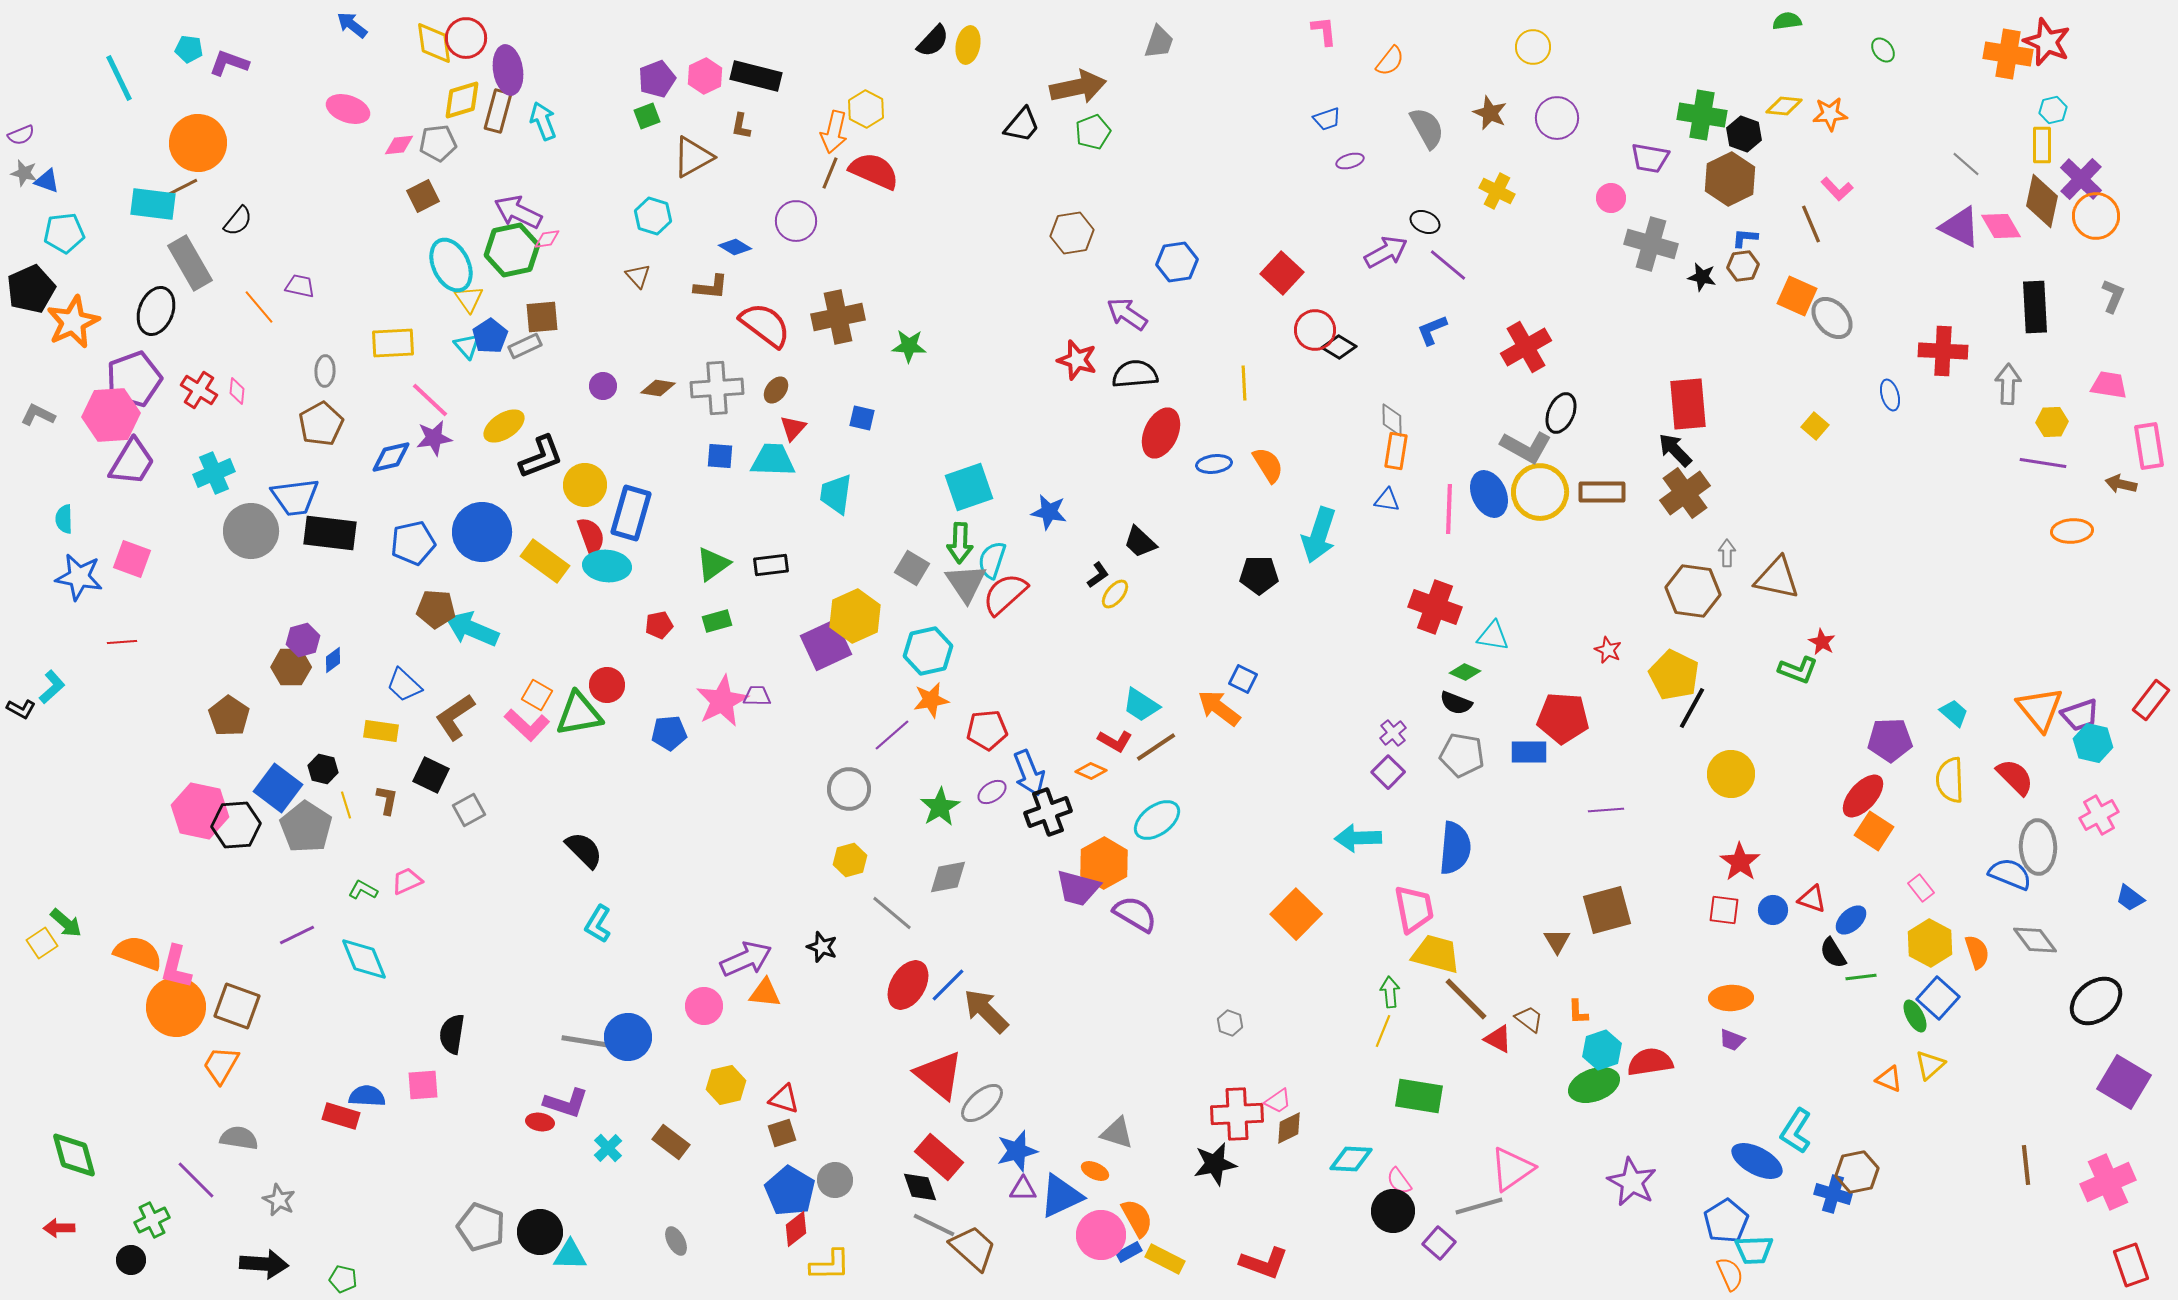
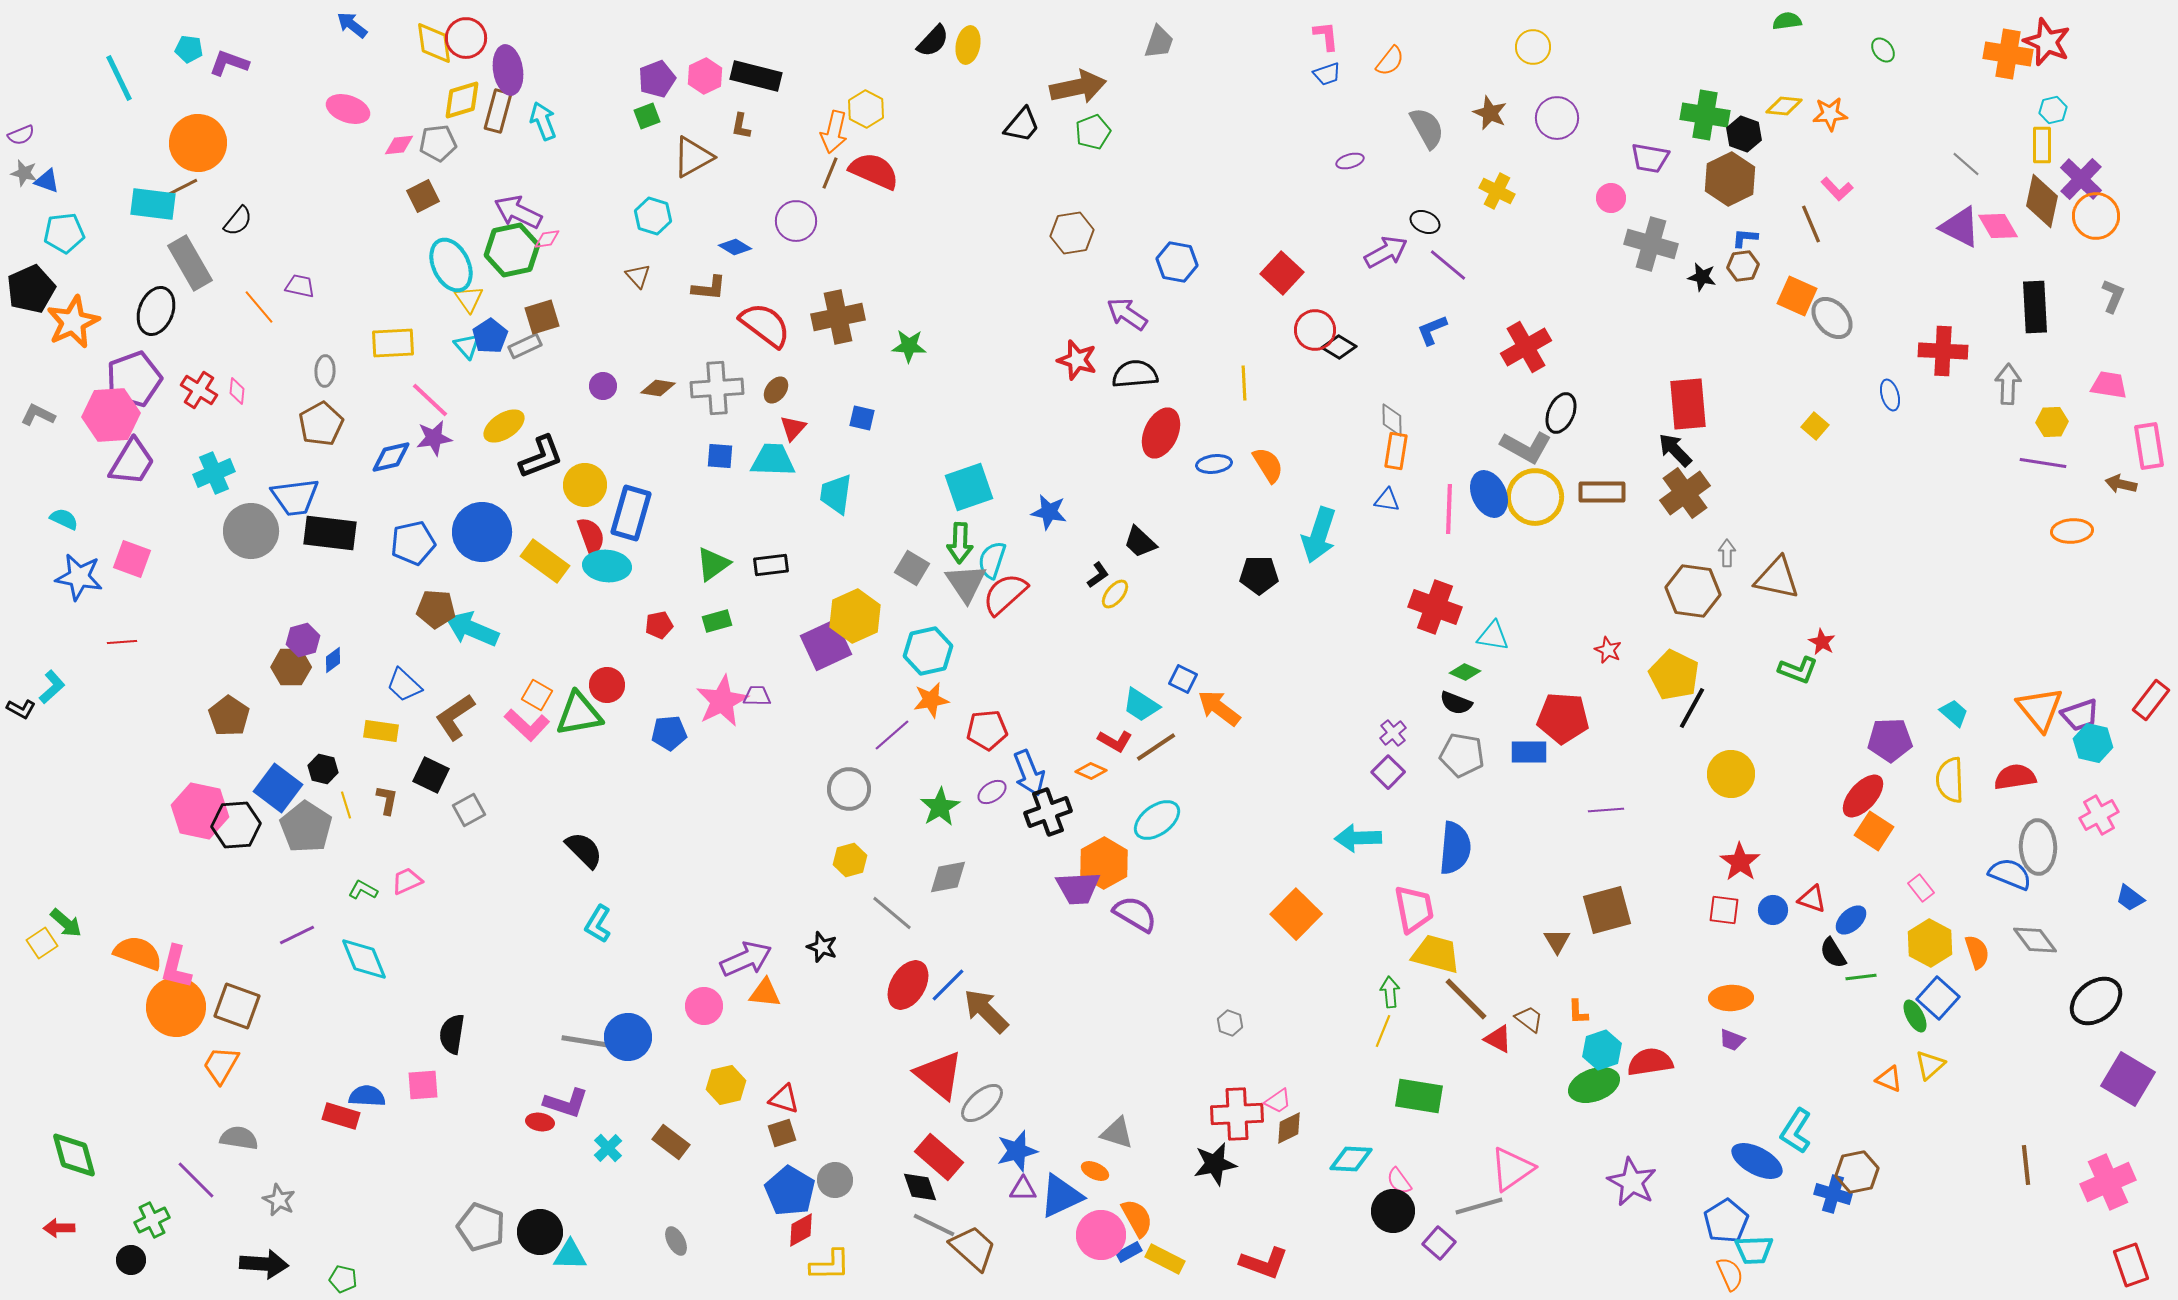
pink L-shape at (1324, 31): moved 2 px right, 5 px down
green cross at (1702, 115): moved 3 px right
blue trapezoid at (1327, 119): moved 45 px up
pink diamond at (2001, 226): moved 3 px left
blue hexagon at (1177, 262): rotated 18 degrees clockwise
brown L-shape at (711, 287): moved 2 px left, 1 px down
brown square at (542, 317): rotated 12 degrees counterclockwise
yellow circle at (1540, 492): moved 5 px left, 5 px down
cyan semicircle at (64, 519): rotated 116 degrees clockwise
blue square at (1243, 679): moved 60 px left
red semicircle at (2015, 777): rotated 54 degrees counterclockwise
purple trapezoid at (1078, 888): rotated 18 degrees counterclockwise
purple square at (2124, 1082): moved 4 px right, 3 px up
red diamond at (796, 1229): moved 5 px right, 1 px down; rotated 9 degrees clockwise
